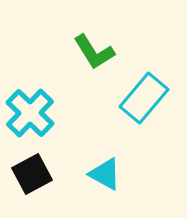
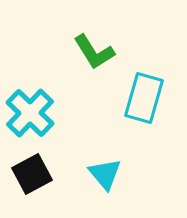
cyan rectangle: rotated 24 degrees counterclockwise
cyan triangle: rotated 21 degrees clockwise
